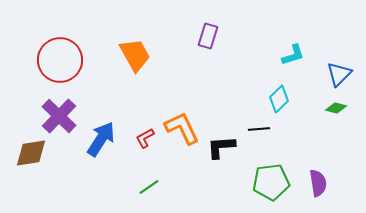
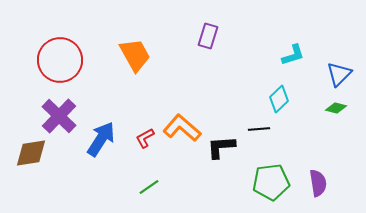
orange L-shape: rotated 24 degrees counterclockwise
